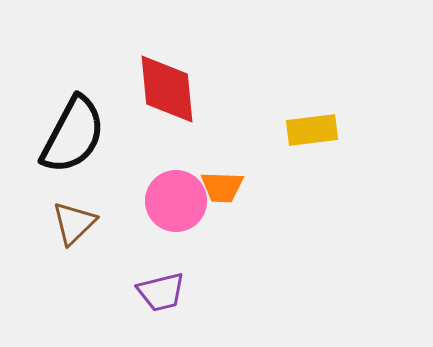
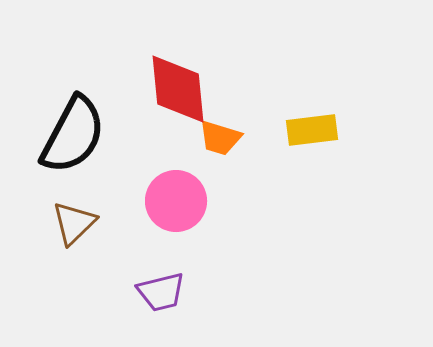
red diamond: moved 11 px right
orange trapezoid: moved 2 px left, 49 px up; rotated 15 degrees clockwise
